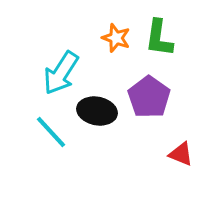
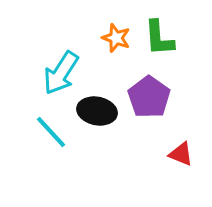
green L-shape: rotated 12 degrees counterclockwise
